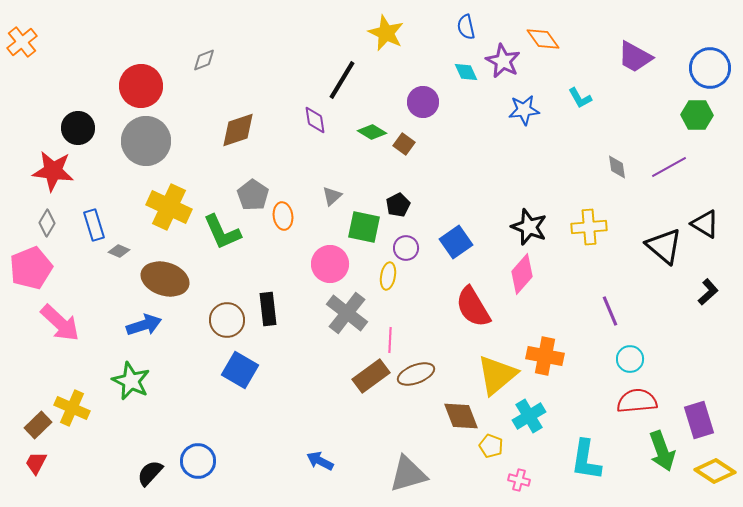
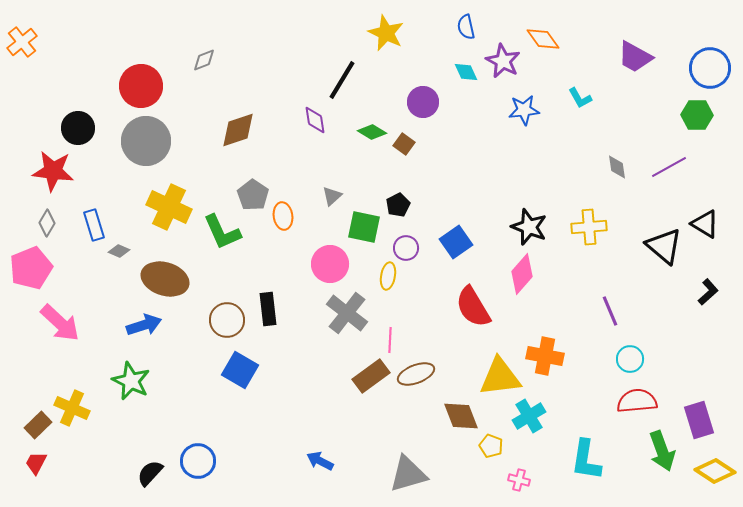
yellow triangle at (497, 375): moved 3 px right, 2 px down; rotated 33 degrees clockwise
